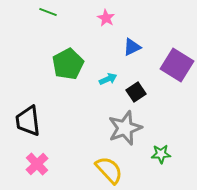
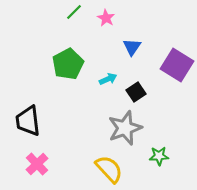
green line: moved 26 px right; rotated 66 degrees counterclockwise
blue triangle: rotated 30 degrees counterclockwise
green star: moved 2 px left, 2 px down
yellow semicircle: moved 1 px up
